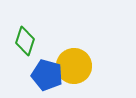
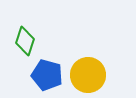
yellow circle: moved 14 px right, 9 px down
